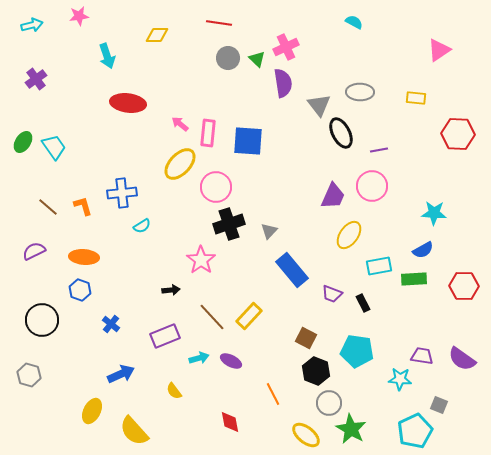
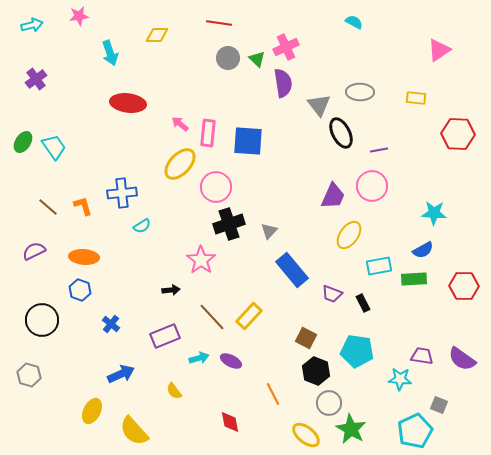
cyan arrow at (107, 56): moved 3 px right, 3 px up
